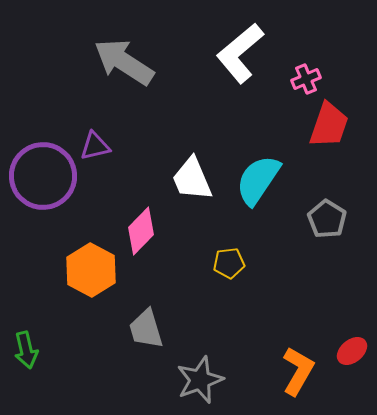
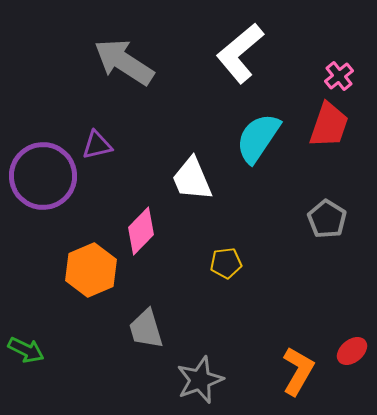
pink cross: moved 33 px right, 3 px up; rotated 16 degrees counterclockwise
purple triangle: moved 2 px right, 1 px up
cyan semicircle: moved 42 px up
yellow pentagon: moved 3 px left
orange hexagon: rotated 9 degrees clockwise
green arrow: rotated 51 degrees counterclockwise
